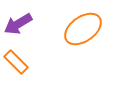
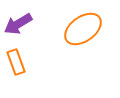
orange rectangle: rotated 25 degrees clockwise
